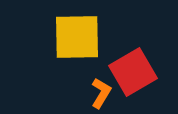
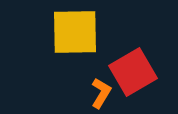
yellow square: moved 2 px left, 5 px up
